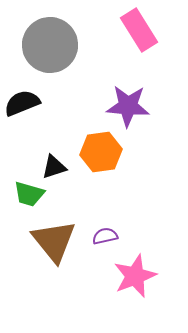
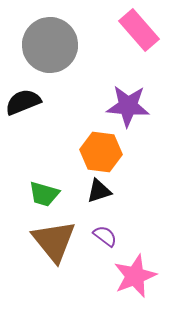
pink rectangle: rotated 9 degrees counterclockwise
black semicircle: moved 1 px right, 1 px up
orange hexagon: rotated 15 degrees clockwise
black triangle: moved 45 px right, 24 px down
green trapezoid: moved 15 px right
purple semicircle: rotated 50 degrees clockwise
